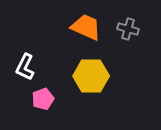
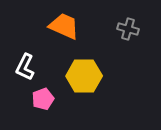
orange trapezoid: moved 22 px left, 1 px up
yellow hexagon: moved 7 px left
